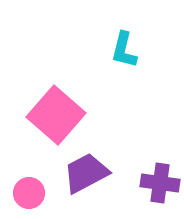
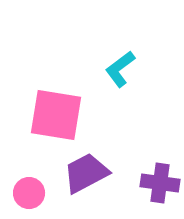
cyan L-shape: moved 4 px left, 19 px down; rotated 39 degrees clockwise
pink square: rotated 32 degrees counterclockwise
